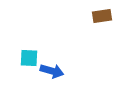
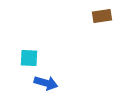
blue arrow: moved 6 px left, 12 px down
